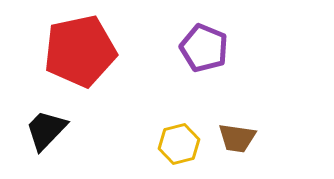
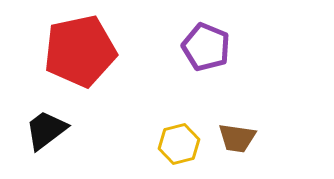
purple pentagon: moved 2 px right, 1 px up
black trapezoid: rotated 9 degrees clockwise
